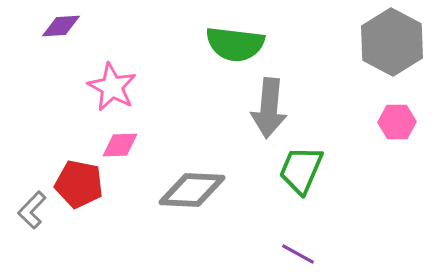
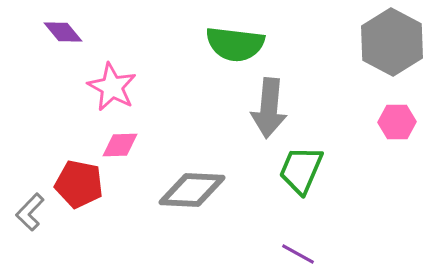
purple diamond: moved 2 px right, 6 px down; rotated 54 degrees clockwise
gray L-shape: moved 2 px left, 2 px down
